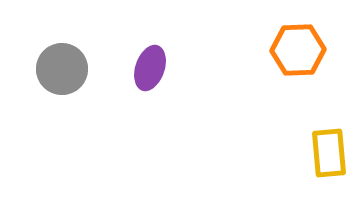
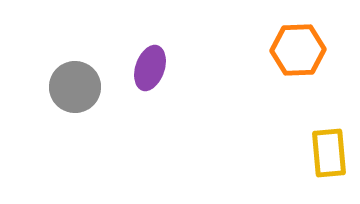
gray circle: moved 13 px right, 18 px down
